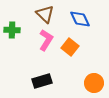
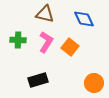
brown triangle: rotated 30 degrees counterclockwise
blue diamond: moved 4 px right
green cross: moved 6 px right, 10 px down
pink L-shape: moved 2 px down
black rectangle: moved 4 px left, 1 px up
